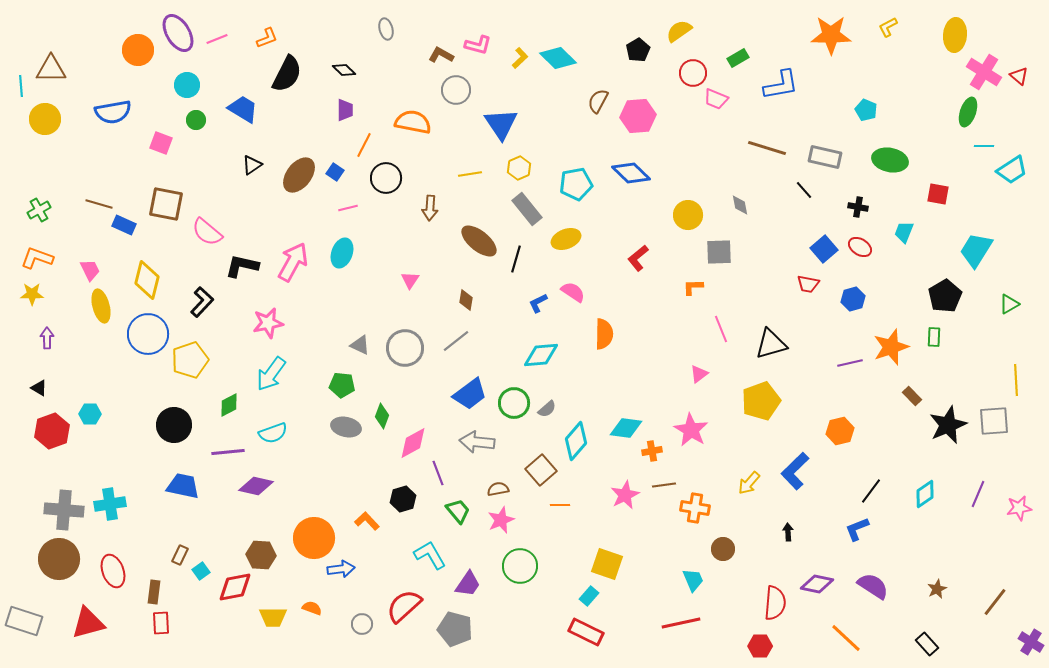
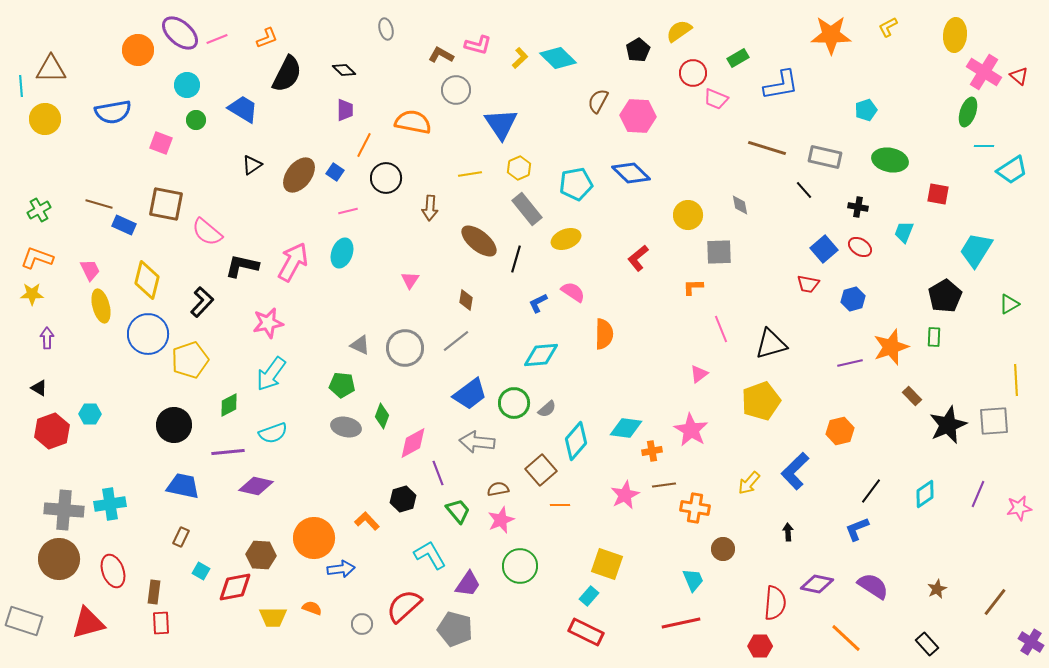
purple ellipse at (178, 33): moved 2 px right; rotated 18 degrees counterclockwise
cyan pentagon at (866, 110): rotated 30 degrees clockwise
pink hexagon at (638, 116): rotated 8 degrees clockwise
pink line at (348, 208): moved 3 px down
brown rectangle at (180, 555): moved 1 px right, 18 px up
cyan square at (201, 571): rotated 24 degrees counterclockwise
